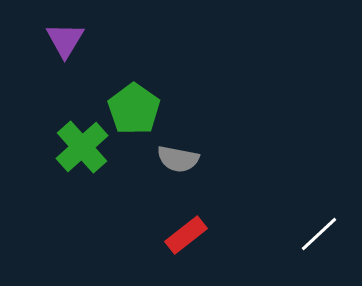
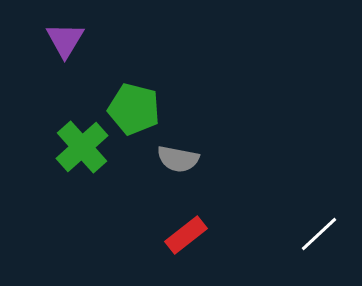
green pentagon: rotated 21 degrees counterclockwise
